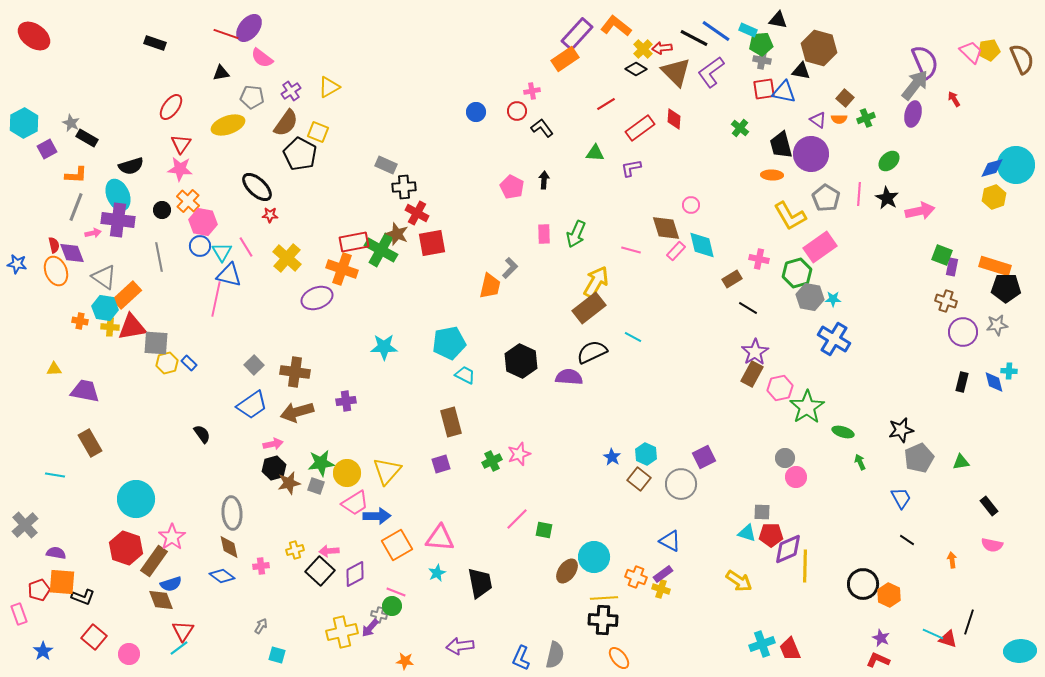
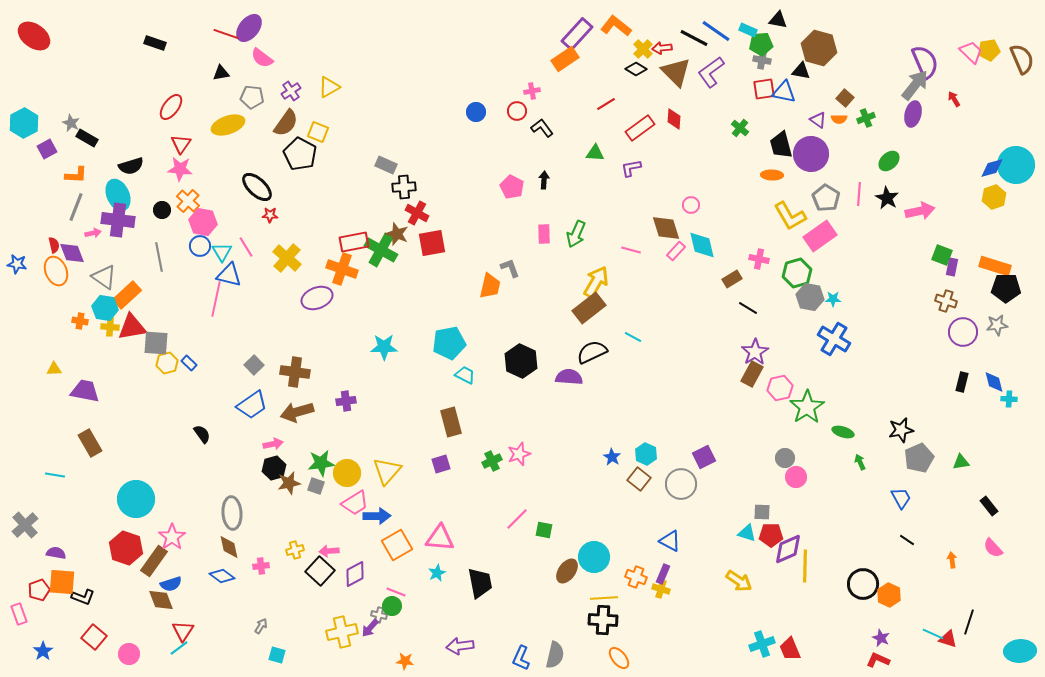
pink rectangle at (820, 247): moved 11 px up
gray L-shape at (510, 268): rotated 65 degrees counterclockwise
cyan cross at (1009, 371): moved 28 px down
pink semicircle at (992, 545): moved 1 px right, 3 px down; rotated 35 degrees clockwise
purple rectangle at (663, 574): rotated 30 degrees counterclockwise
